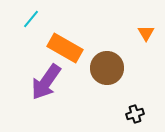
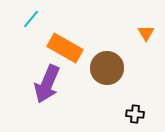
purple arrow: moved 1 px right, 2 px down; rotated 12 degrees counterclockwise
black cross: rotated 24 degrees clockwise
